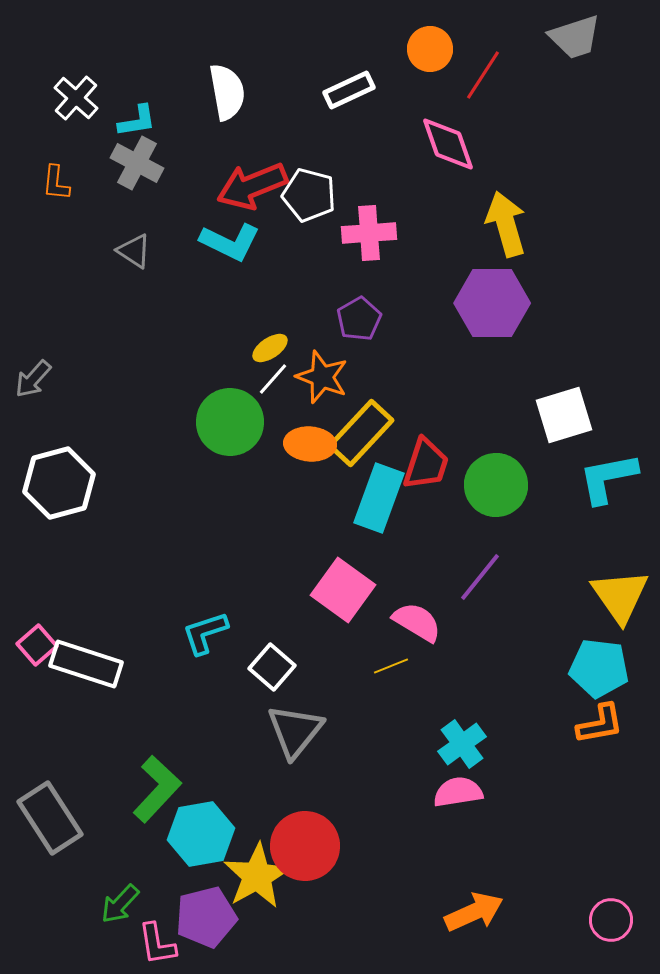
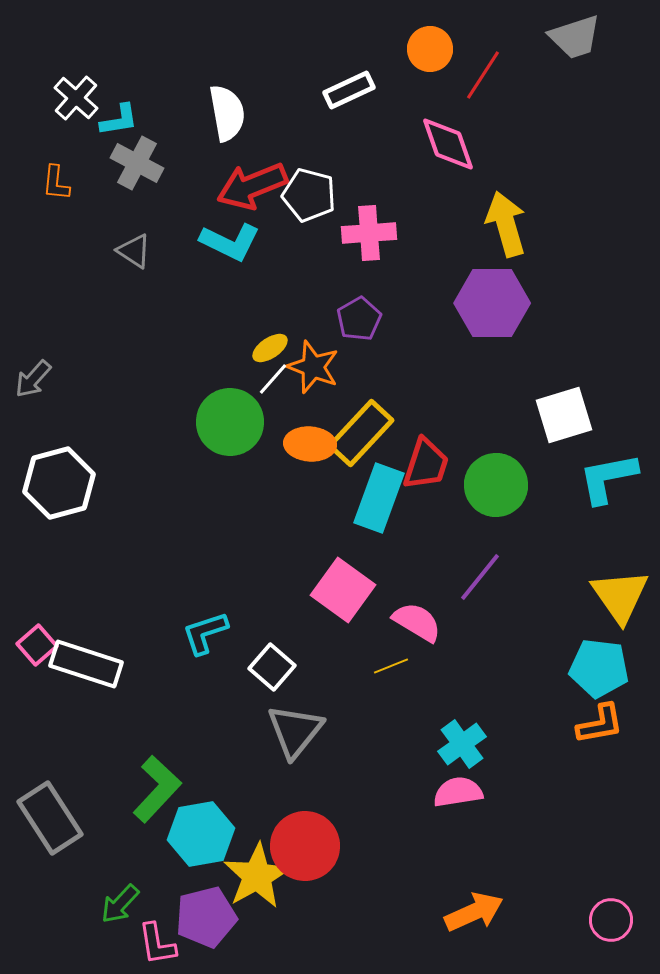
white semicircle at (227, 92): moved 21 px down
cyan L-shape at (137, 121): moved 18 px left, 1 px up
orange star at (322, 377): moved 9 px left, 10 px up
